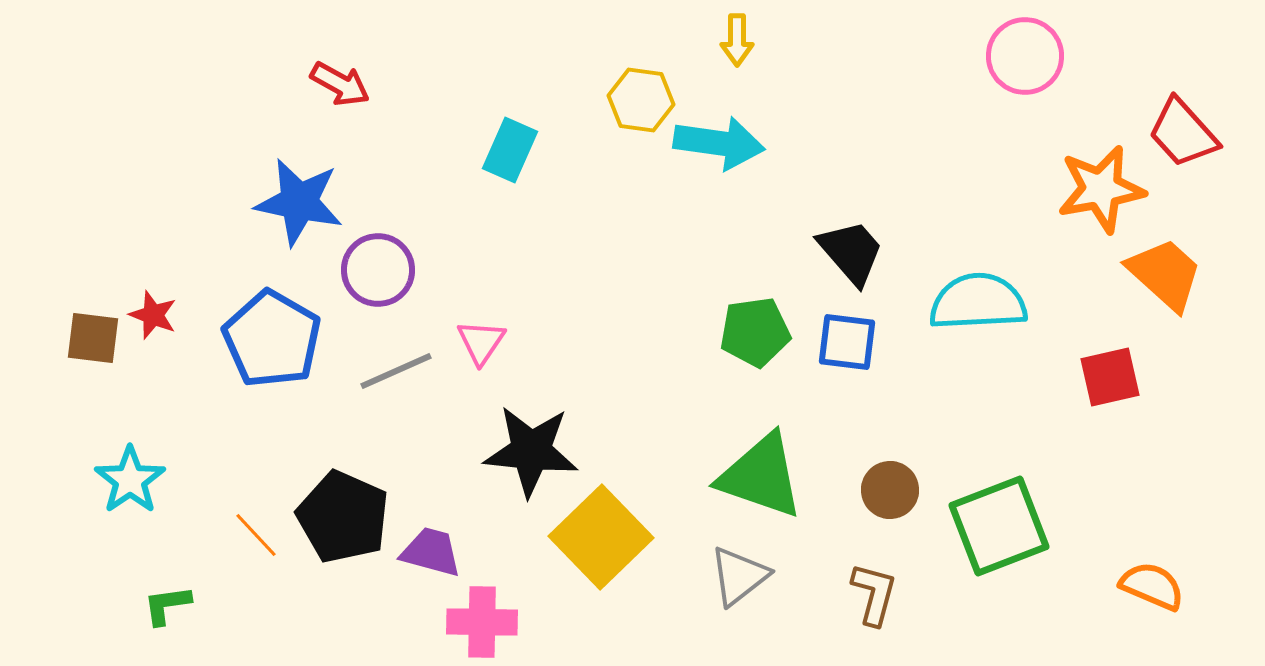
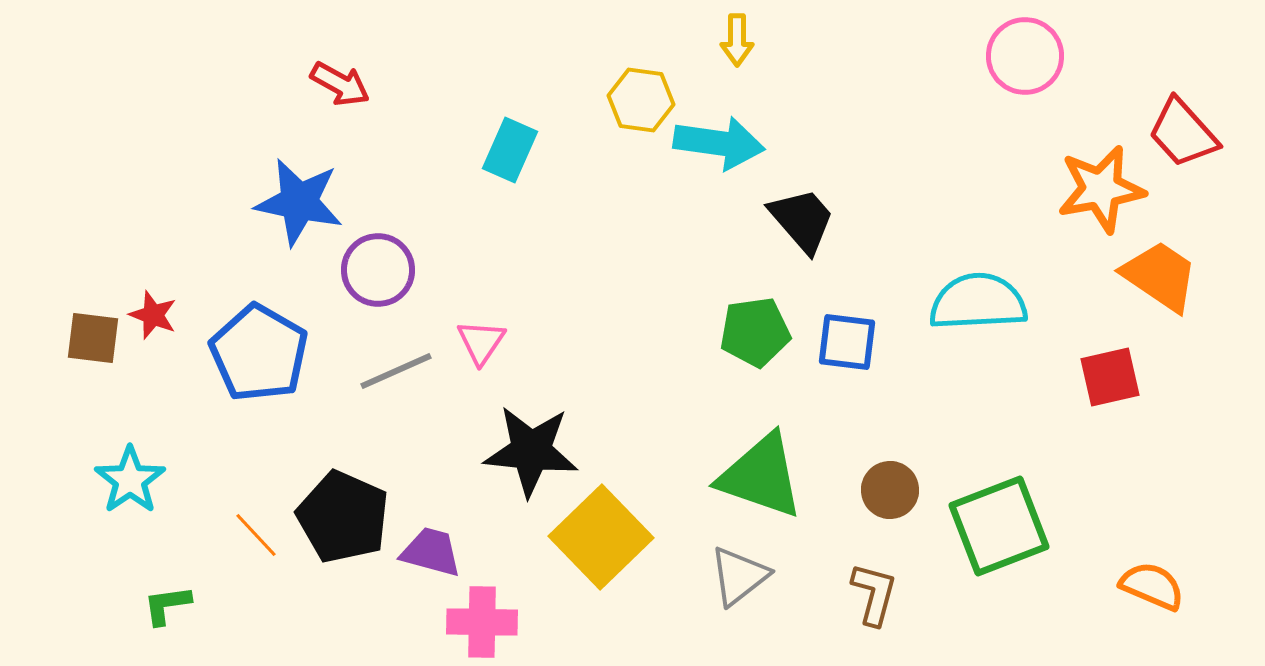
black trapezoid: moved 49 px left, 32 px up
orange trapezoid: moved 5 px left, 2 px down; rotated 8 degrees counterclockwise
blue pentagon: moved 13 px left, 14 px down
